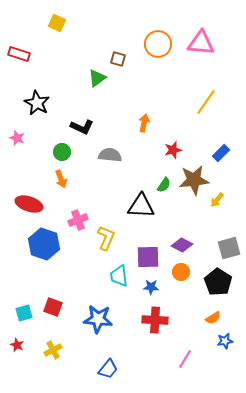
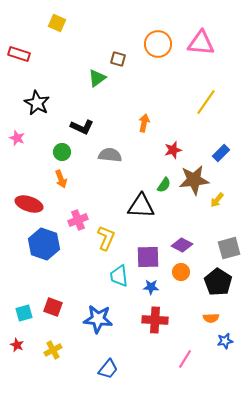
orange semicircle at (213, 318): moved 2 px left; rotated 28 degrees clockwise
